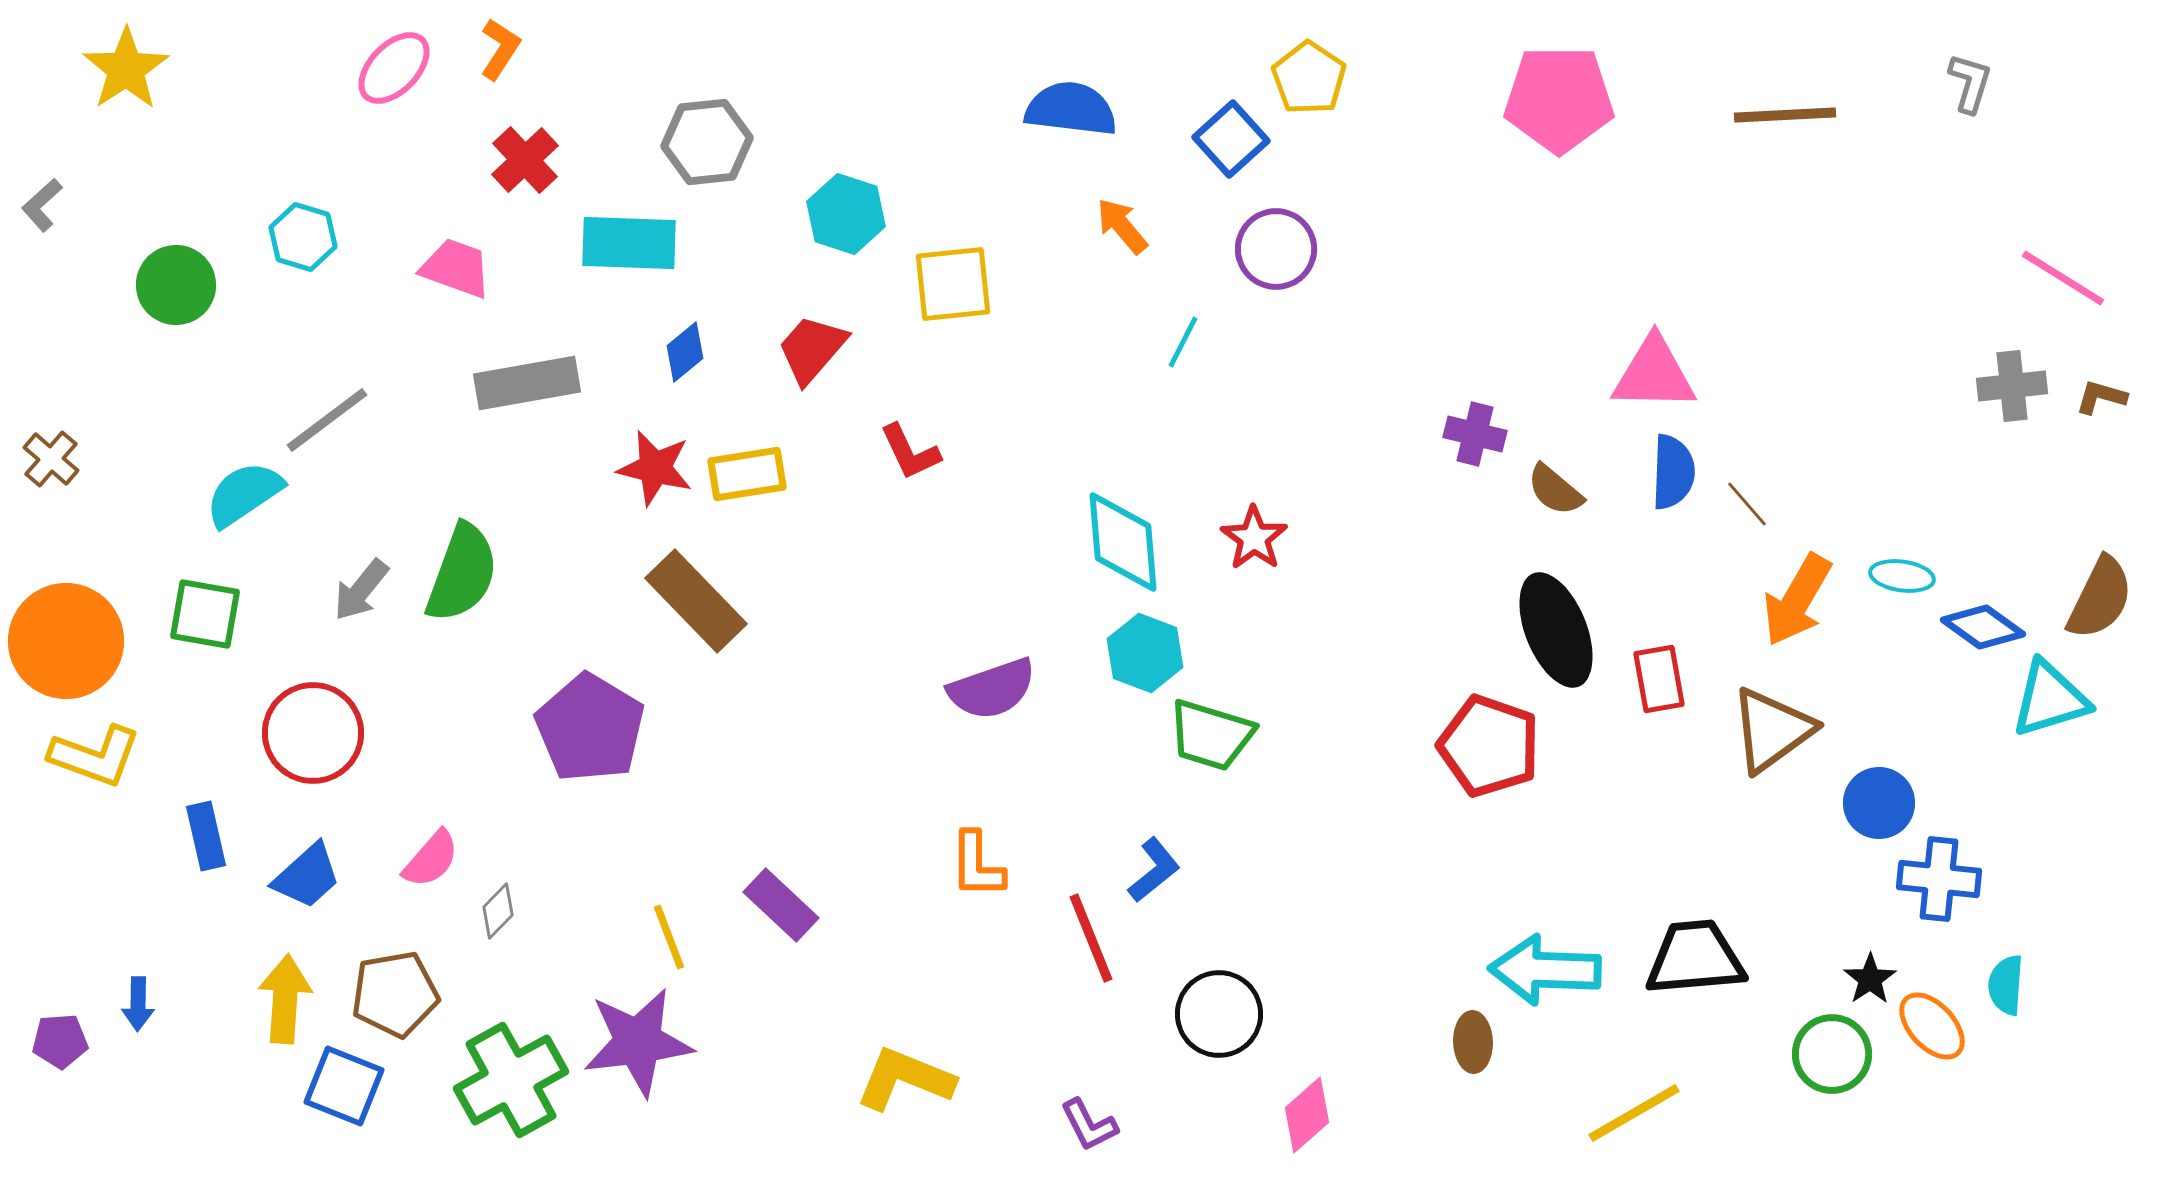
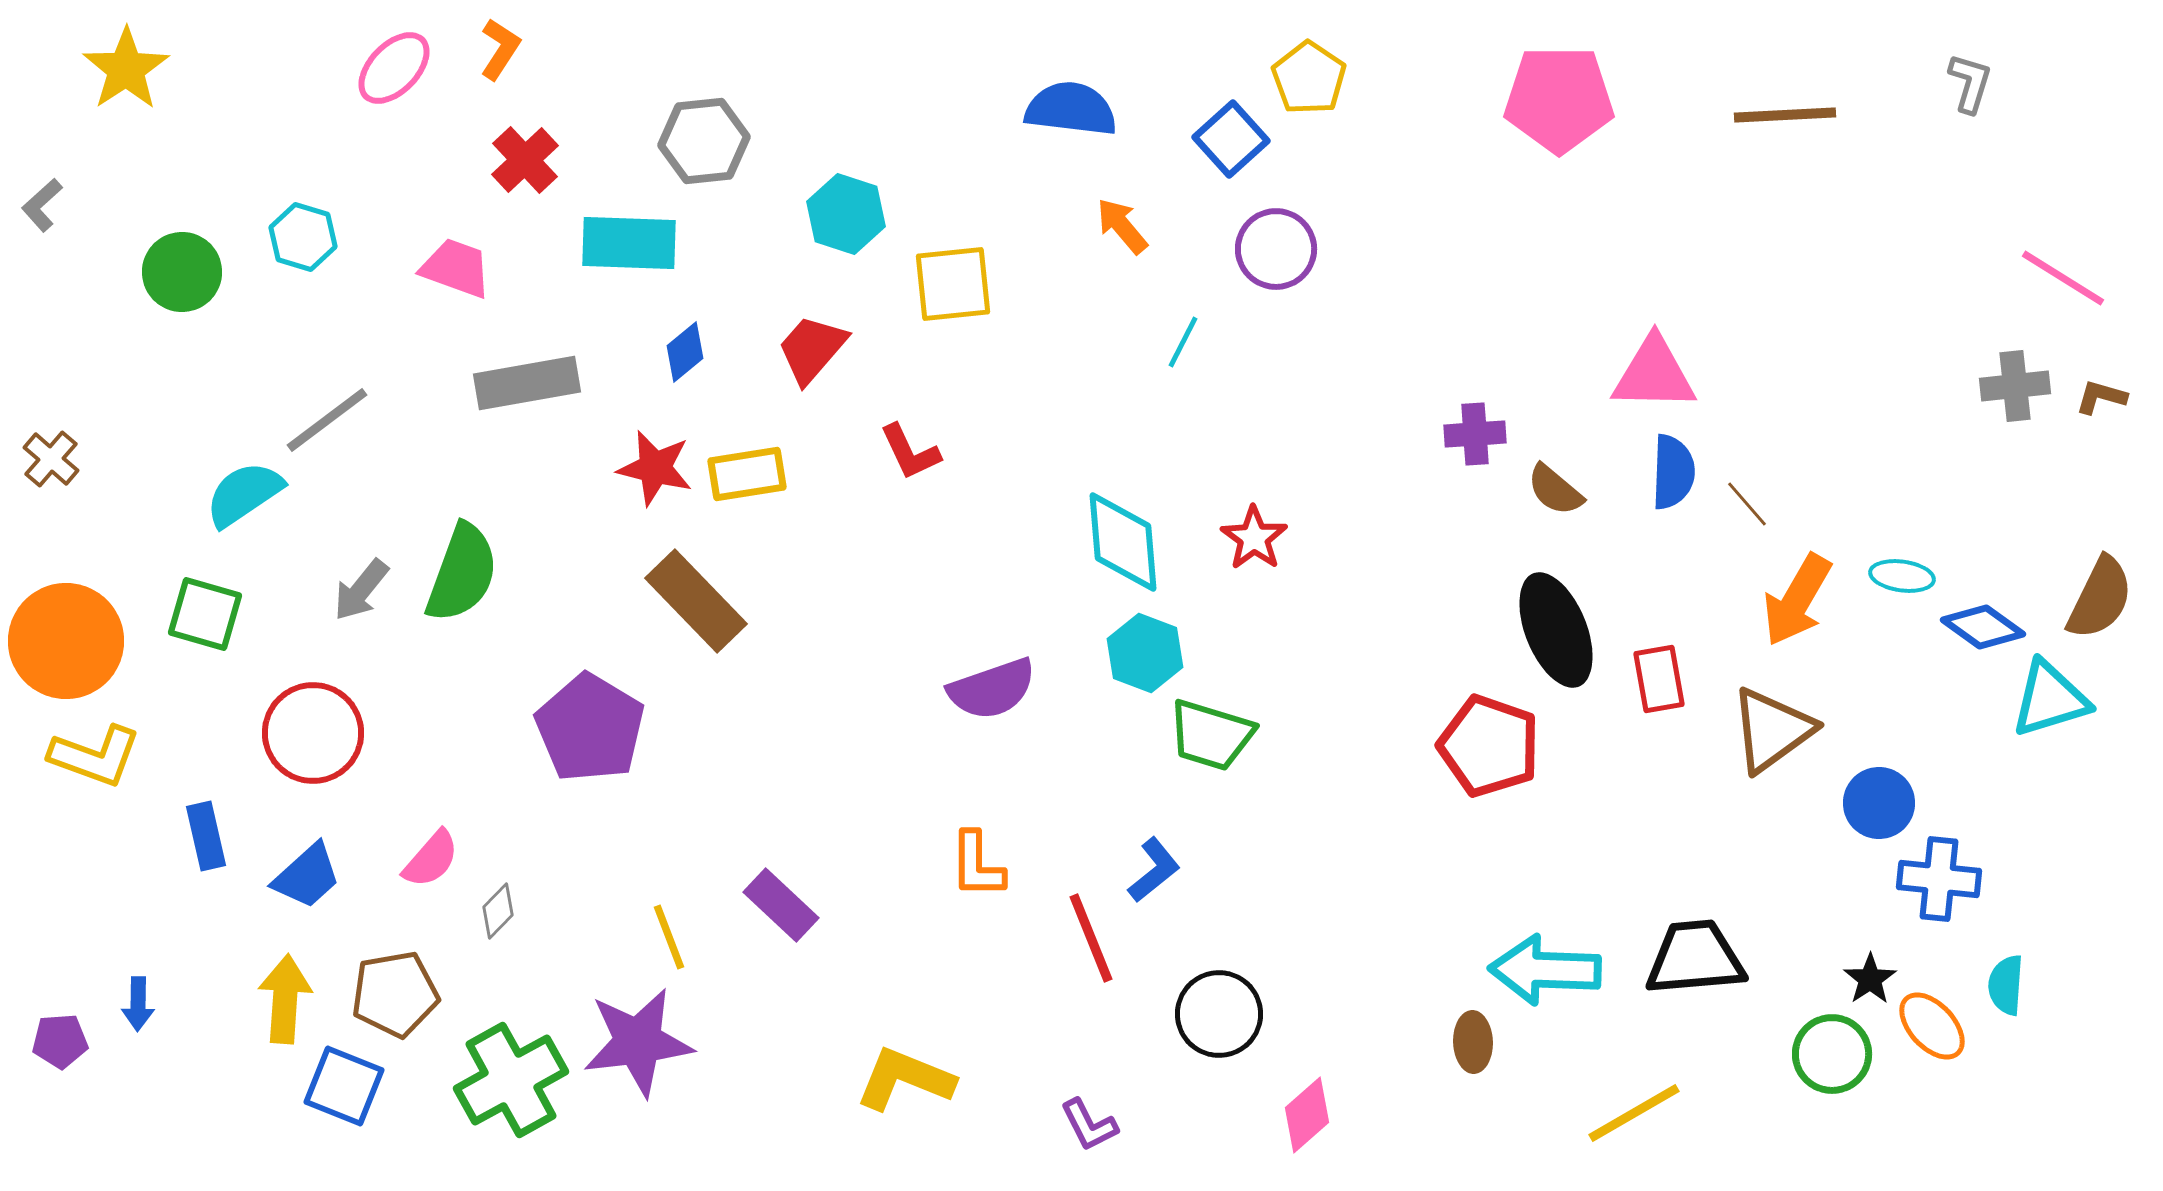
gray hexagon at (707, 142): moved 3 px left, 1 px up
green circle at (176, 285): moved 6 px right, 13 px up
gray cross at (2012, 386): moved 3 px right
purple cross at (1475, 434): rotated 18 degrees counterclockwise
green square at (205, 614): rotated 6 degrees clockwise
